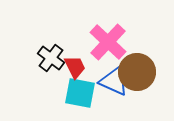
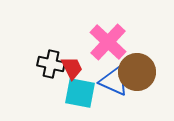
black cross: moved 6 px down; rotated 24 degrees counterclockwise
red trapezoid: moved 3 px left, 1 px down
